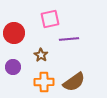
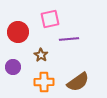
red circle: moved 4 px right, 1 px up
brown semicircle: moved 4 px right
